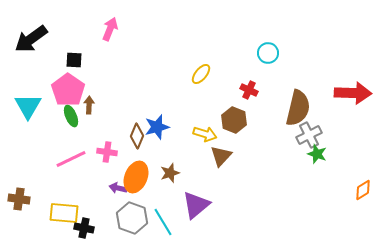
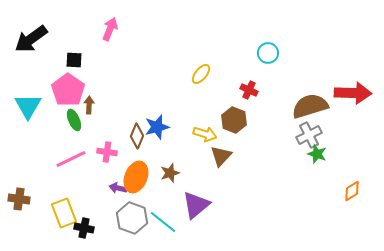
brown semicircle: moved 12 px right, 2 px up; rotated 120 degrees counterclockwise
green ellipse: moved 3 px right, 4 px down
orange diamond: moved 11 px left, 1 px down
yellow rectangle: rotated 64 degrees clockwise
cyan line: rotated 20 degrees counterclockwise
